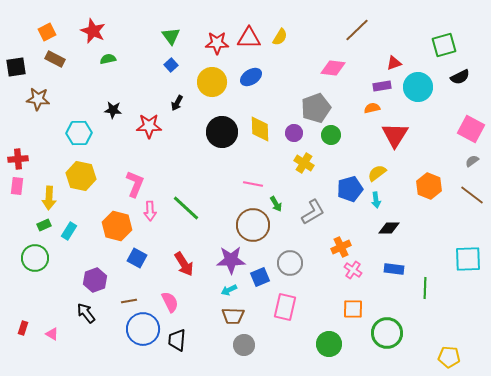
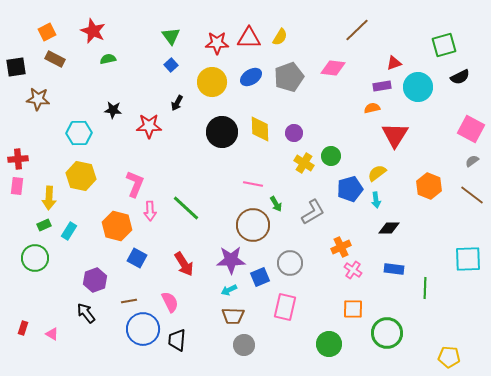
gray pentagon at (316, 108): moved 27 px left, 31 px up
green circle at (331, 135): moved 21 px down
